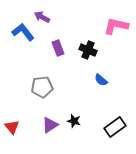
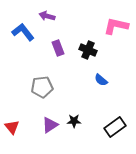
purple arrow: moved 5 px right, 1 px up; rotated 14 degrees counterclockwise
black star: rotated 16 degrees counterclockwise
